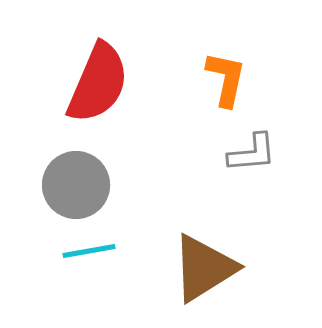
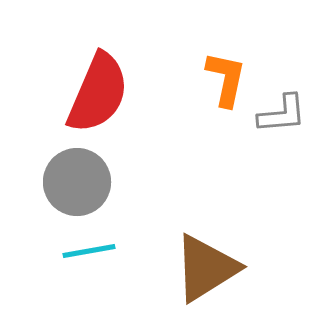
red semicircle: moved 10 px down
gray L-shape: moved 30 px right, 39 px up
gray circle: moved 1 px right, 3 px up
brown triangle: moved 2 px right
